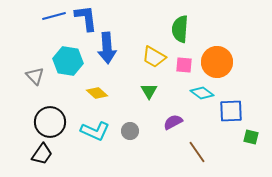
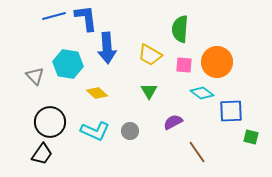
yellow trapezoid: moved 4 px left, 2 px up
cyan hexagon: moved 3 px down
